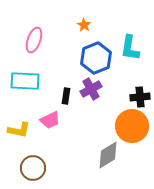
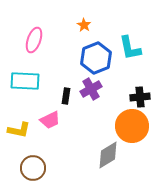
cyan L-shape: rotated 20 degrees counterclockwise
